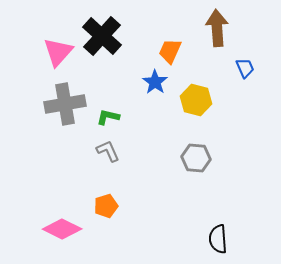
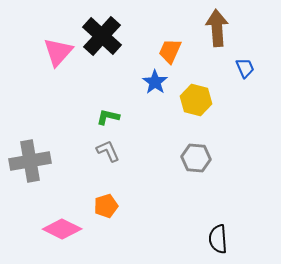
gray cross: moved 35 px left, 57 px down
